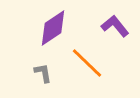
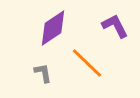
purple L-shape: rotated 12 degrees clockwise
